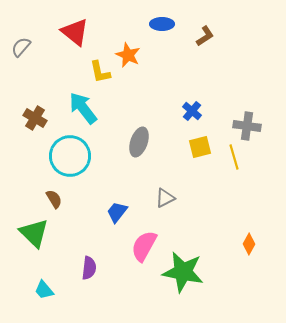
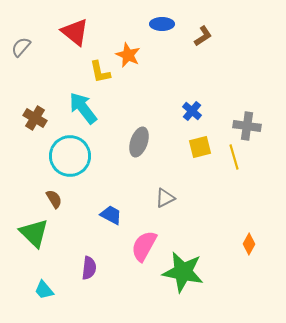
brown L-shape: moved 2 px left
blue trapezoid: moved 6 px left, 3 px down; rotated 80 degrees clockwise
